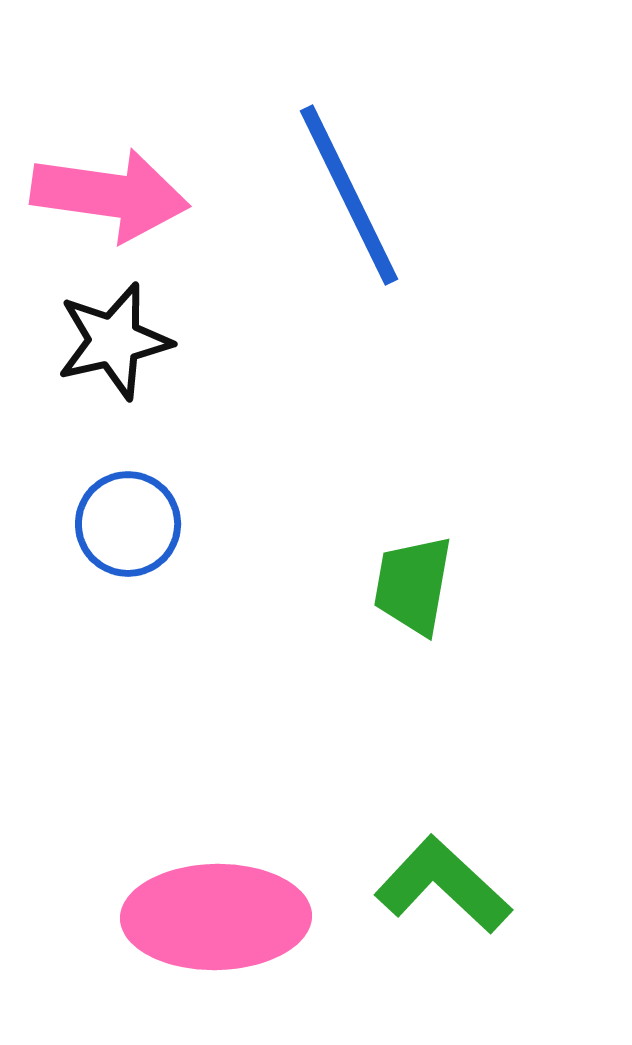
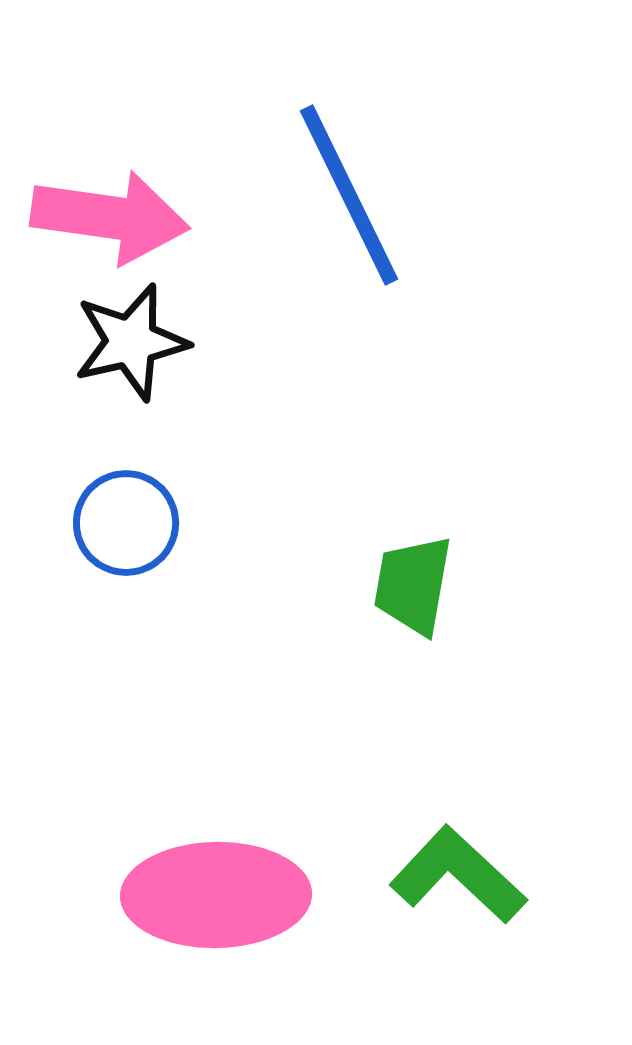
pink arrow: moved 22 px down
black star: moved 17 px right, 1 px down
blue circle: moved 2 px left, 1 px up
green L-shape: moved 15 px right, 10 px up
pink ellipse: moved 22 px up
